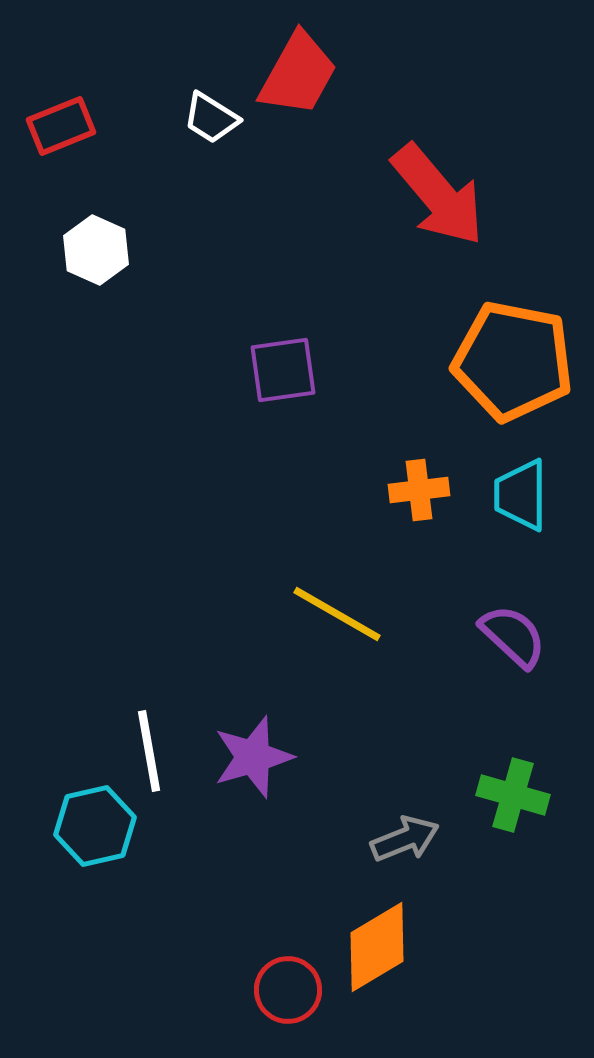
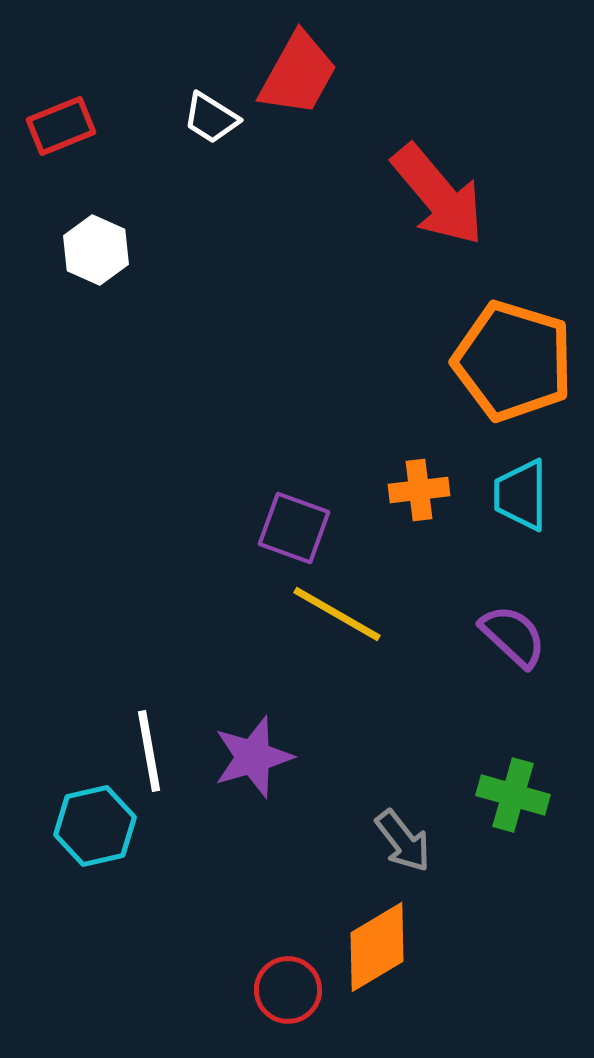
orange pentagon: rotated 6 degrees clockwise
purple square: moved 11 px right, 158 px down; rotated 28 degrees clockwise
gray arrow: moved 2 px left, 2 px down; rotated 74 degrees clockwise
